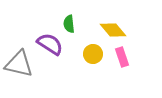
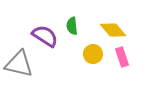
green semicircle: moved 3 px right, 2 px down
purple semicircle: moved 5 px left, 8 px up
